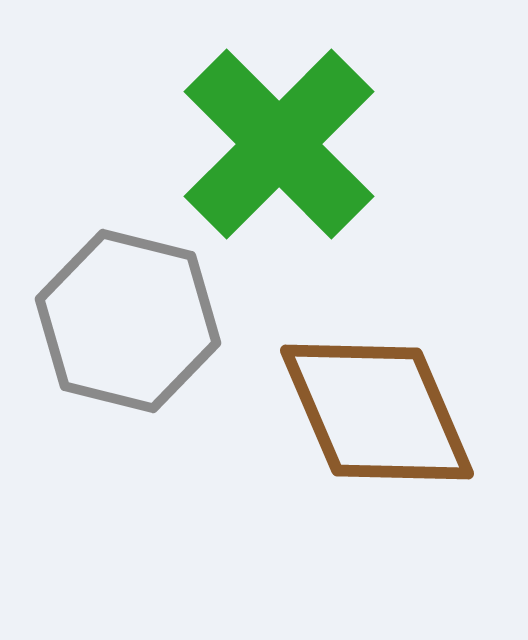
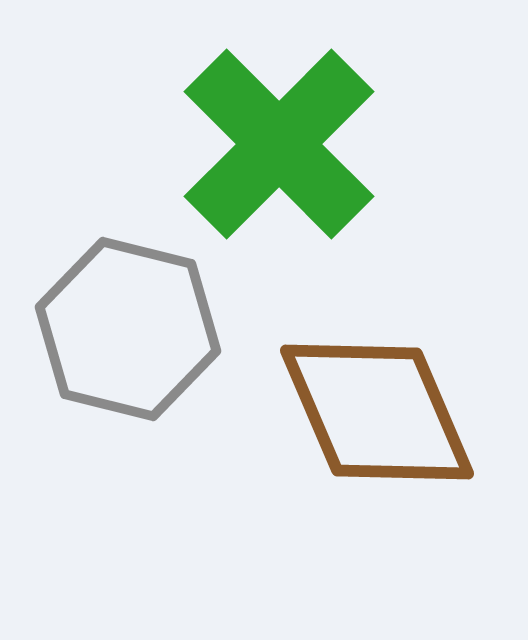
gray hexagon: moved 8 px down
